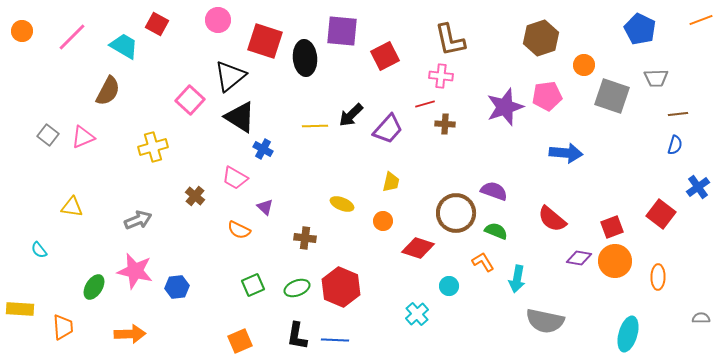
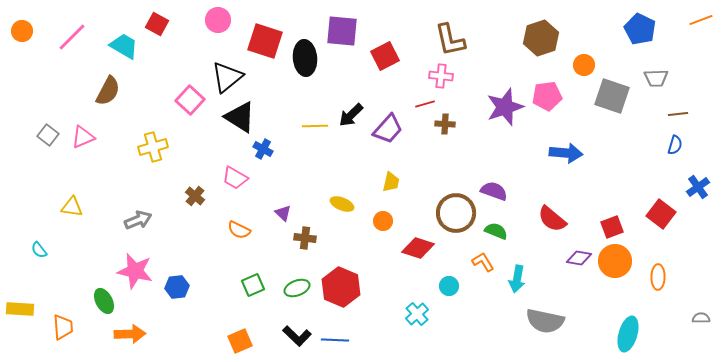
black triangle at (230, 76): moved 3 px left, 1 px down
purple triangle at (265, 207): moved 18 px right, 6 px down
green ellipse at (94, 287): moved 10 px right, 14 px down; rotated 60 degrees counterclockwise
black L-shape at (297, 336): rotated 56 degrees counterclockwise
